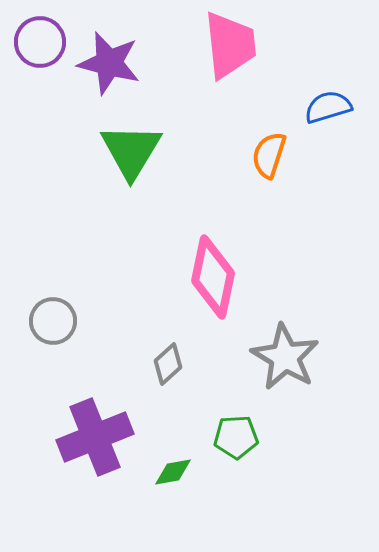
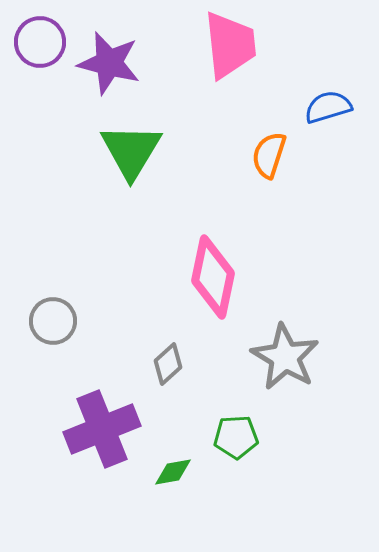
purple cross: moved 7 px right, 8 px up
